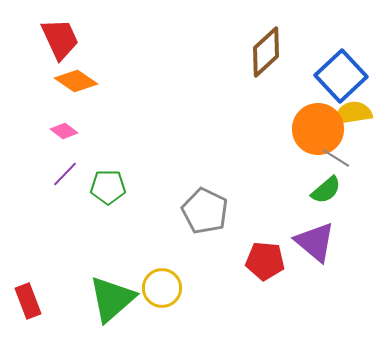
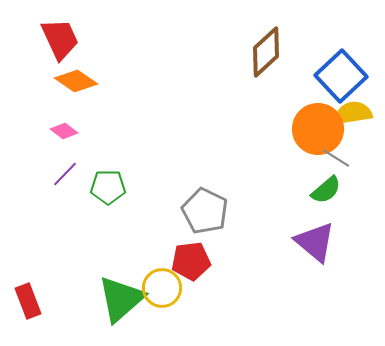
red pentagon: moved 74 px left; rotated 12 degrees counterclockwise
green triangle: moved 9 px right
